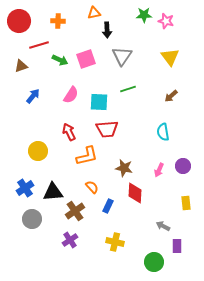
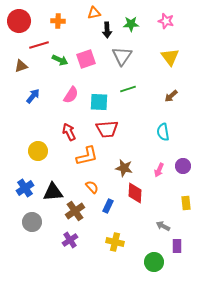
green star: moved 13 px left, 9 px down
gray circle: moved 3 px down
